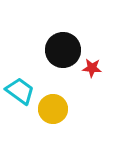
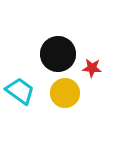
black circle: moved 5 px left, 4 px down
yellow circle: moved 12 px right, 16 px up
